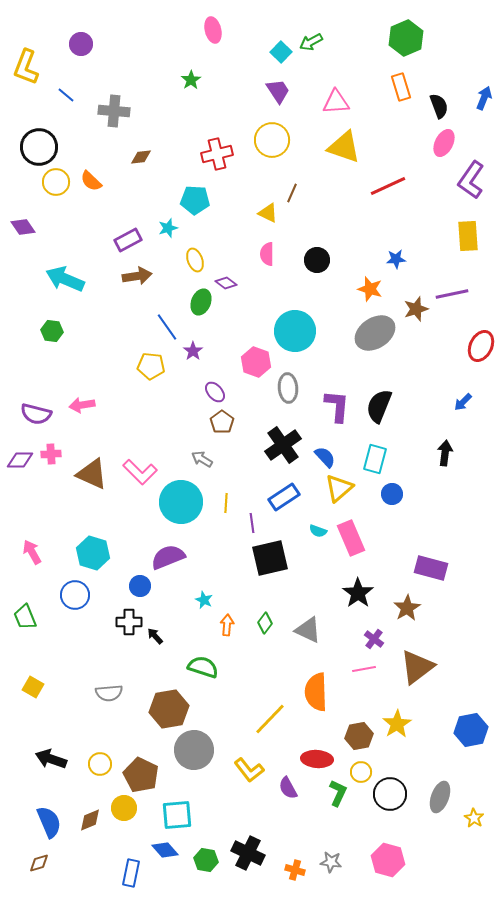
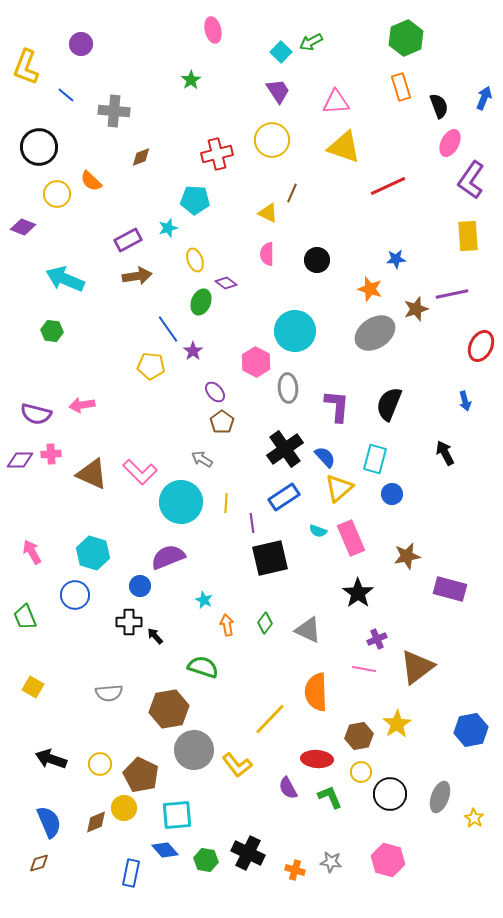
pink ellipse at (444, 143): moved 6 px right
brown diamond at (141, 157): rotated 15 degrees counterclockwise
yellow circle at (56, 182): moved 1 px right, 12 px down
purple diamond at (23, 227): rotated 35 degrees counterclockwise
blue line at (167, 327): moved 1 px right, 2 px down
pink hexagon at (256, 362): rotated 8 degrees clockwise
blue arrow at (463, 402): moved 2 px right, 1 px up; rotated 60 degrees counterclockwise
black semicircle at (379, 406): moved 10 px right, 2 px up
black cross at (283, 445): moved 2 px right, 4 px down
black arrow at (445, 453): rotated 35 degrees counterclockwise
purple rectangle at (431, 568): moved 19 px right, 21 px down
brown star at (407, 608): moved 52 px up; rotated 20 degrees clockwise
orange arrow at (227, 625): rotated 15 degrees counterclockwise
purple cross at (374, 639): moved 3 px right; rotated 30 degrees clockwise
pink line at (364, 669): rotated 20 degrees clockwise
yellow L-shape at (249, 770): moved 12 px left, 5 px up
green L-shape at (338, 793): moved 8 px left, 4 px down; rotated 48 degrees counterclockwise
brown diamond at (90, 820): moved 6 px right, 2 px down
